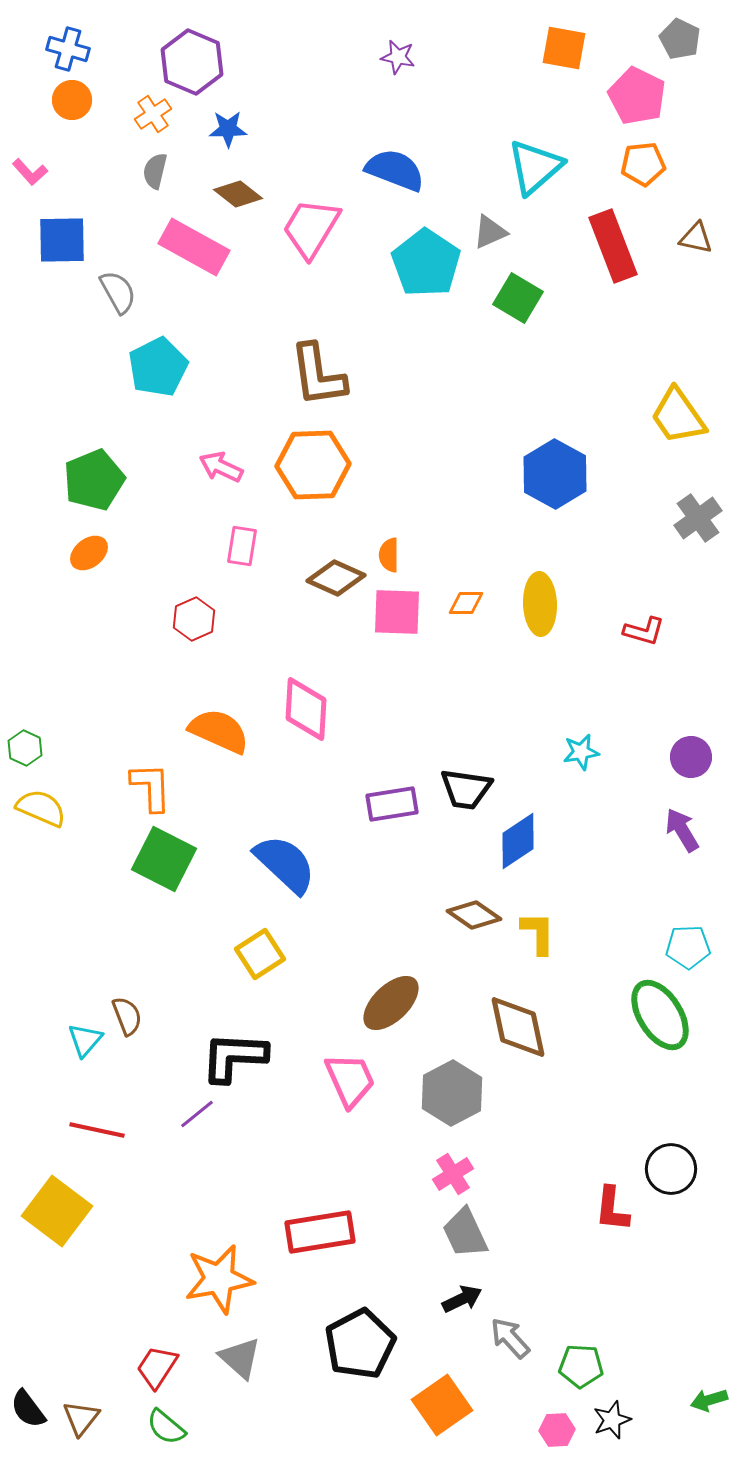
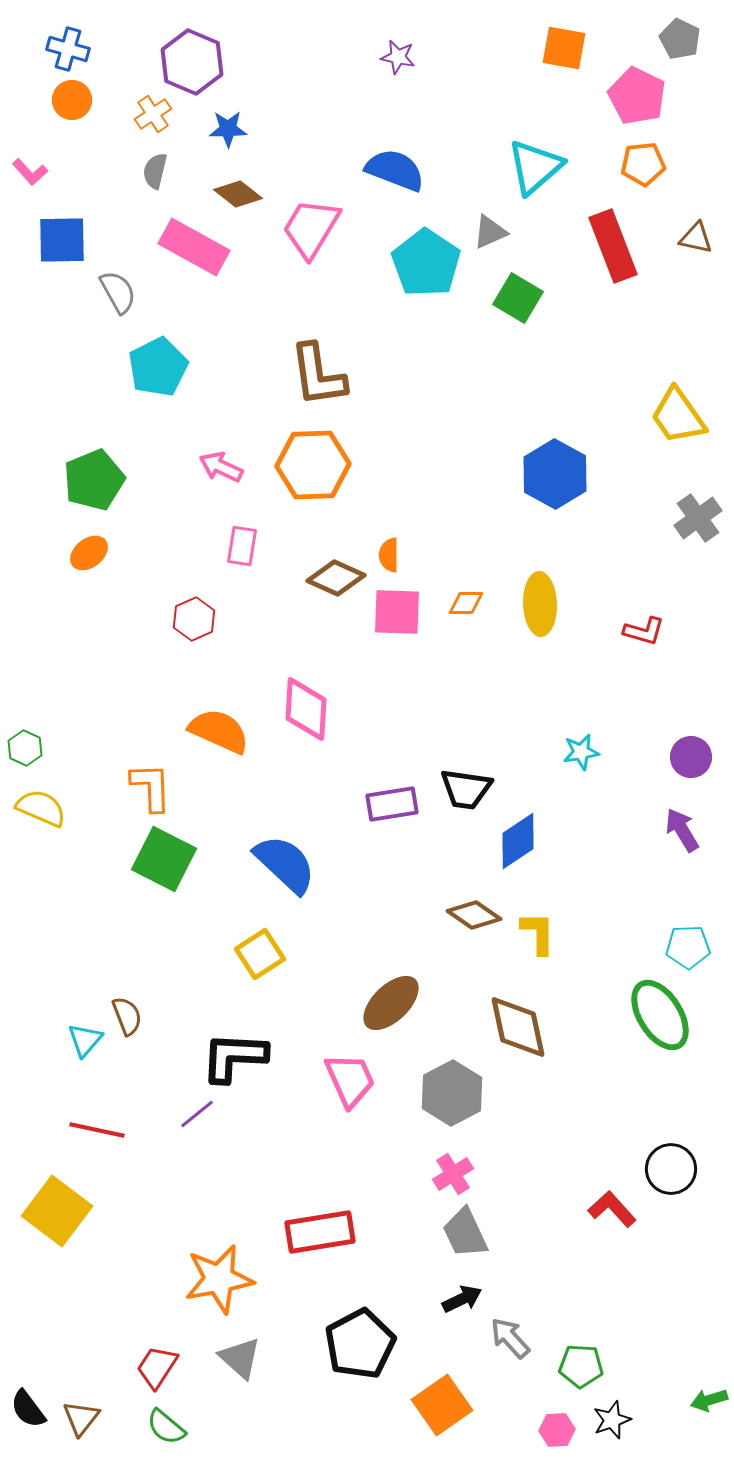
red L-shape at (612, 1209): rotated 132 degrees clockwise
